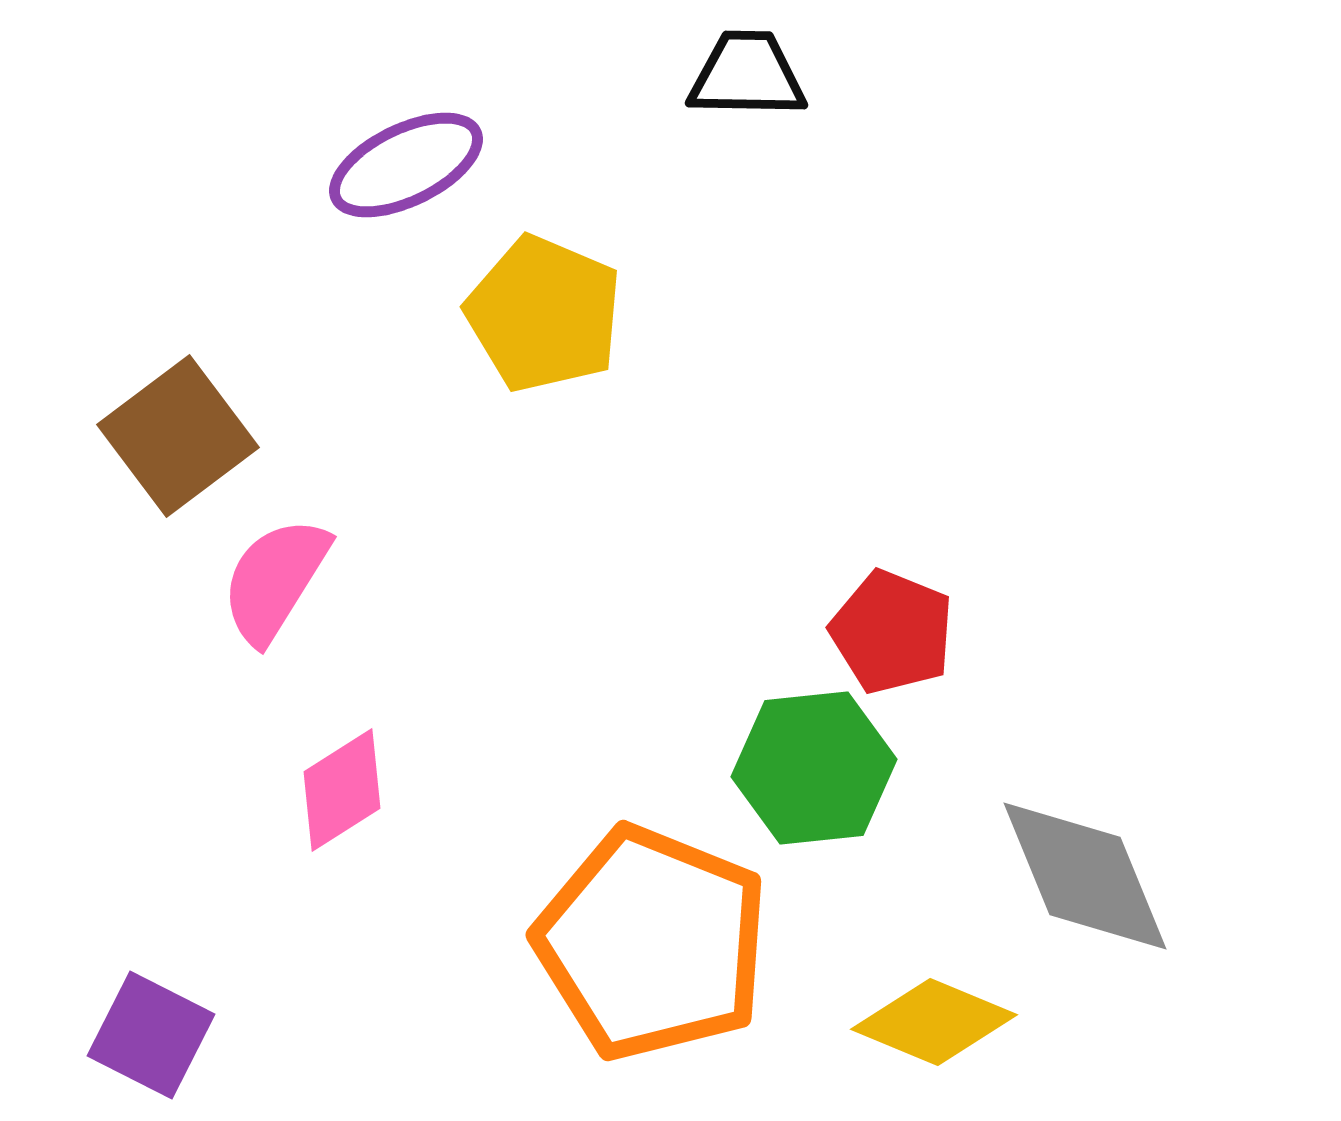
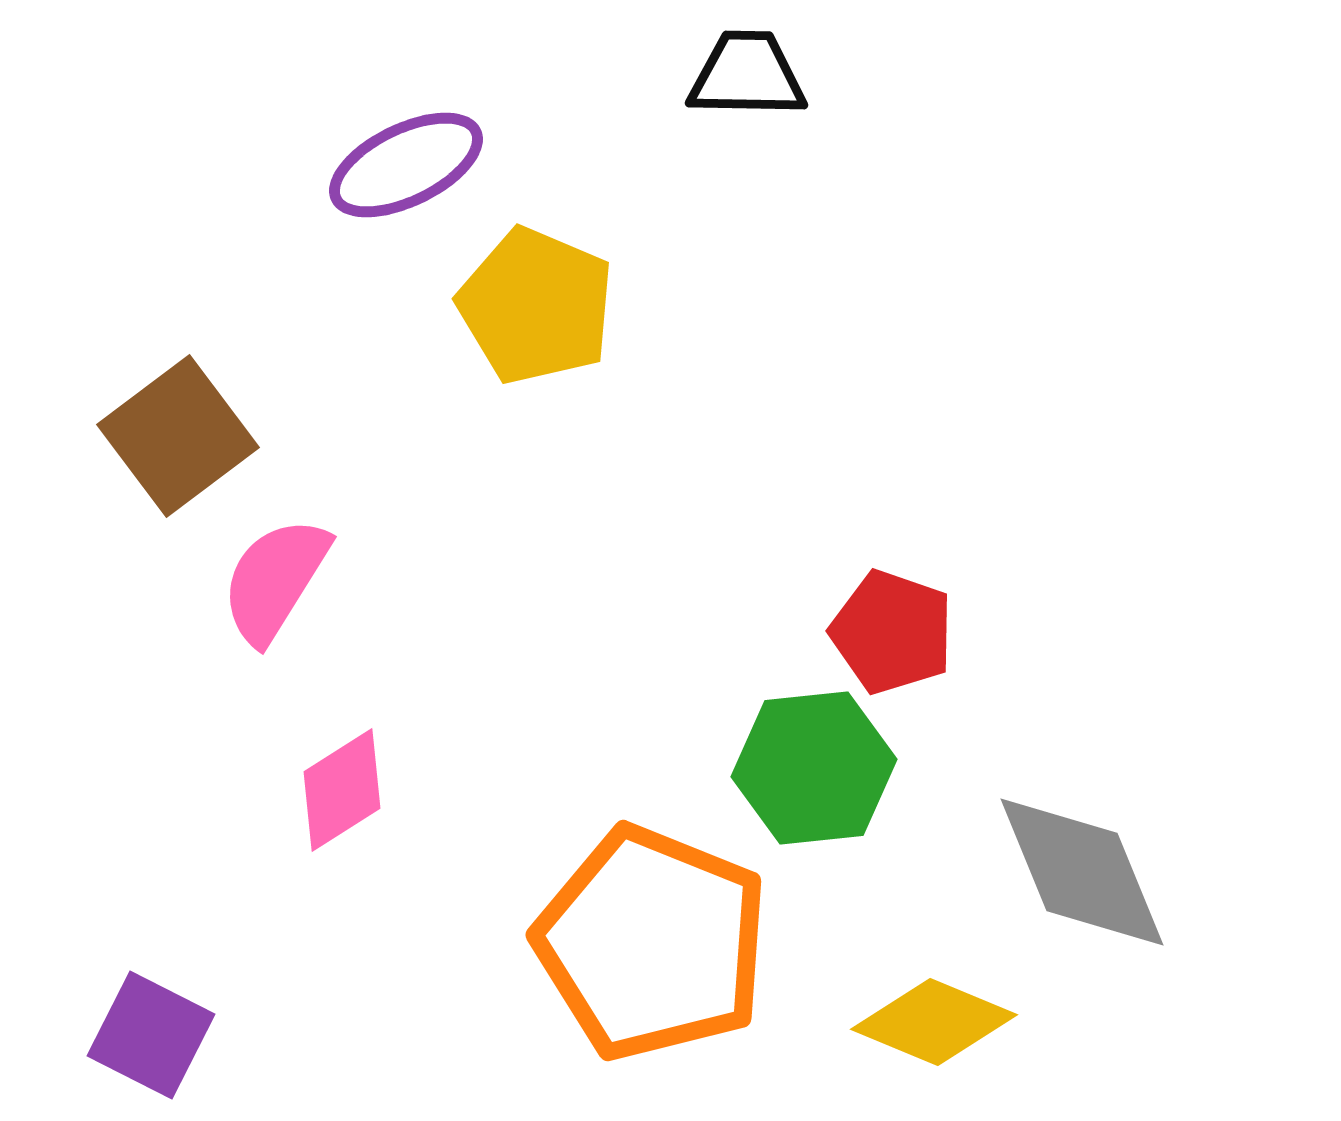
yellow pentagon: moved 8 px left, 8 px up
red pentagon: rotated 3 degrees counterclockwise
gray diamond: moved 3 px left, 4 px up
